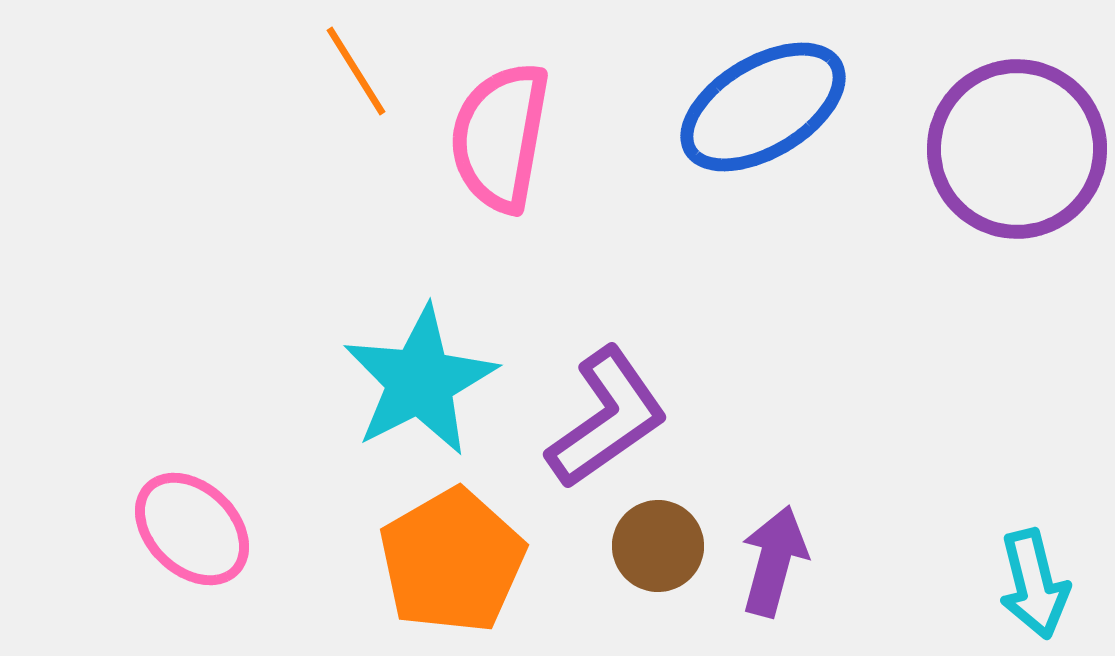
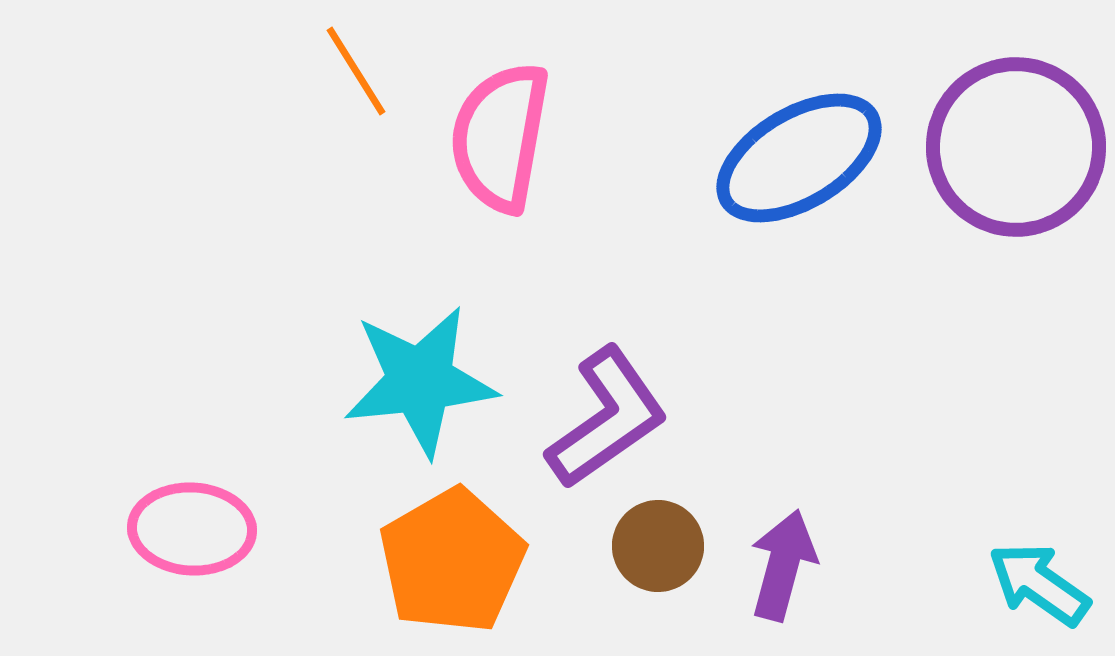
blue ellipse: moved 36 px right, 51 px down
purple circle: moved 1 px left, 2 px up
cyan star: rotated 21 degrees clockwise
pink ellipse: rotated 41 degrees counterclockwise
purple arrow: moved 9 px right, 4 px down
cyan arrow: moved 5 px right; rotated 139 degrees clockwise
